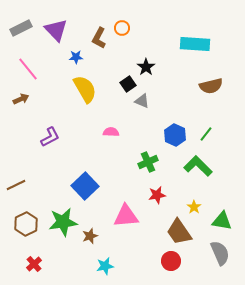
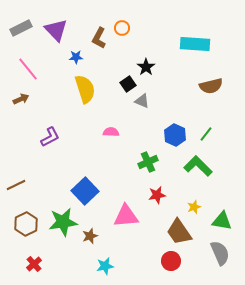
yellow semicircle: rotated 12 degrees clockwise
blue square: moved 5 px down
yellow star: rotated 16 degrees clockwise
